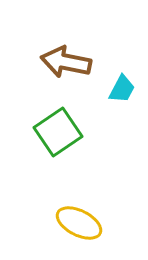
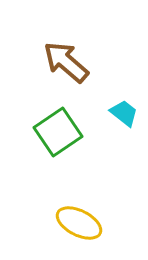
brown arrow: rotated 30 degrees clockwise
cyan trapezoid: moved 2 px right, 24 px down; rotated 80 degrees counterclockwise
